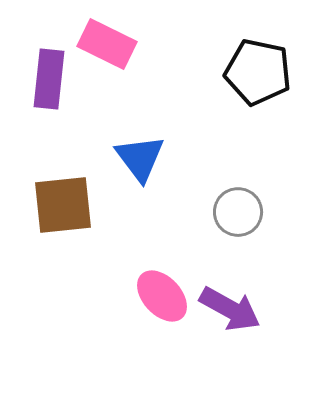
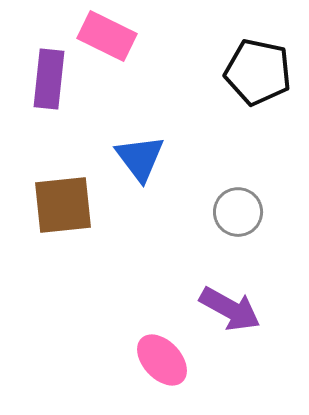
pink rectangle: moved 8 px up
pink ellipse: moved 64 px down
